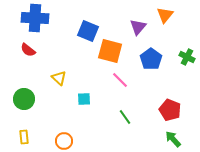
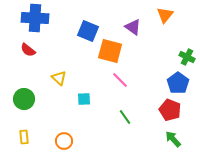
purple triangle: moved 5 px left; rotated 36 degrees counterclockwise
blue pentagon: moved 27 px right, 24 px down
